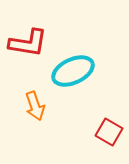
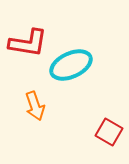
cyan ellipse: moved 2 px left, 6 px up
